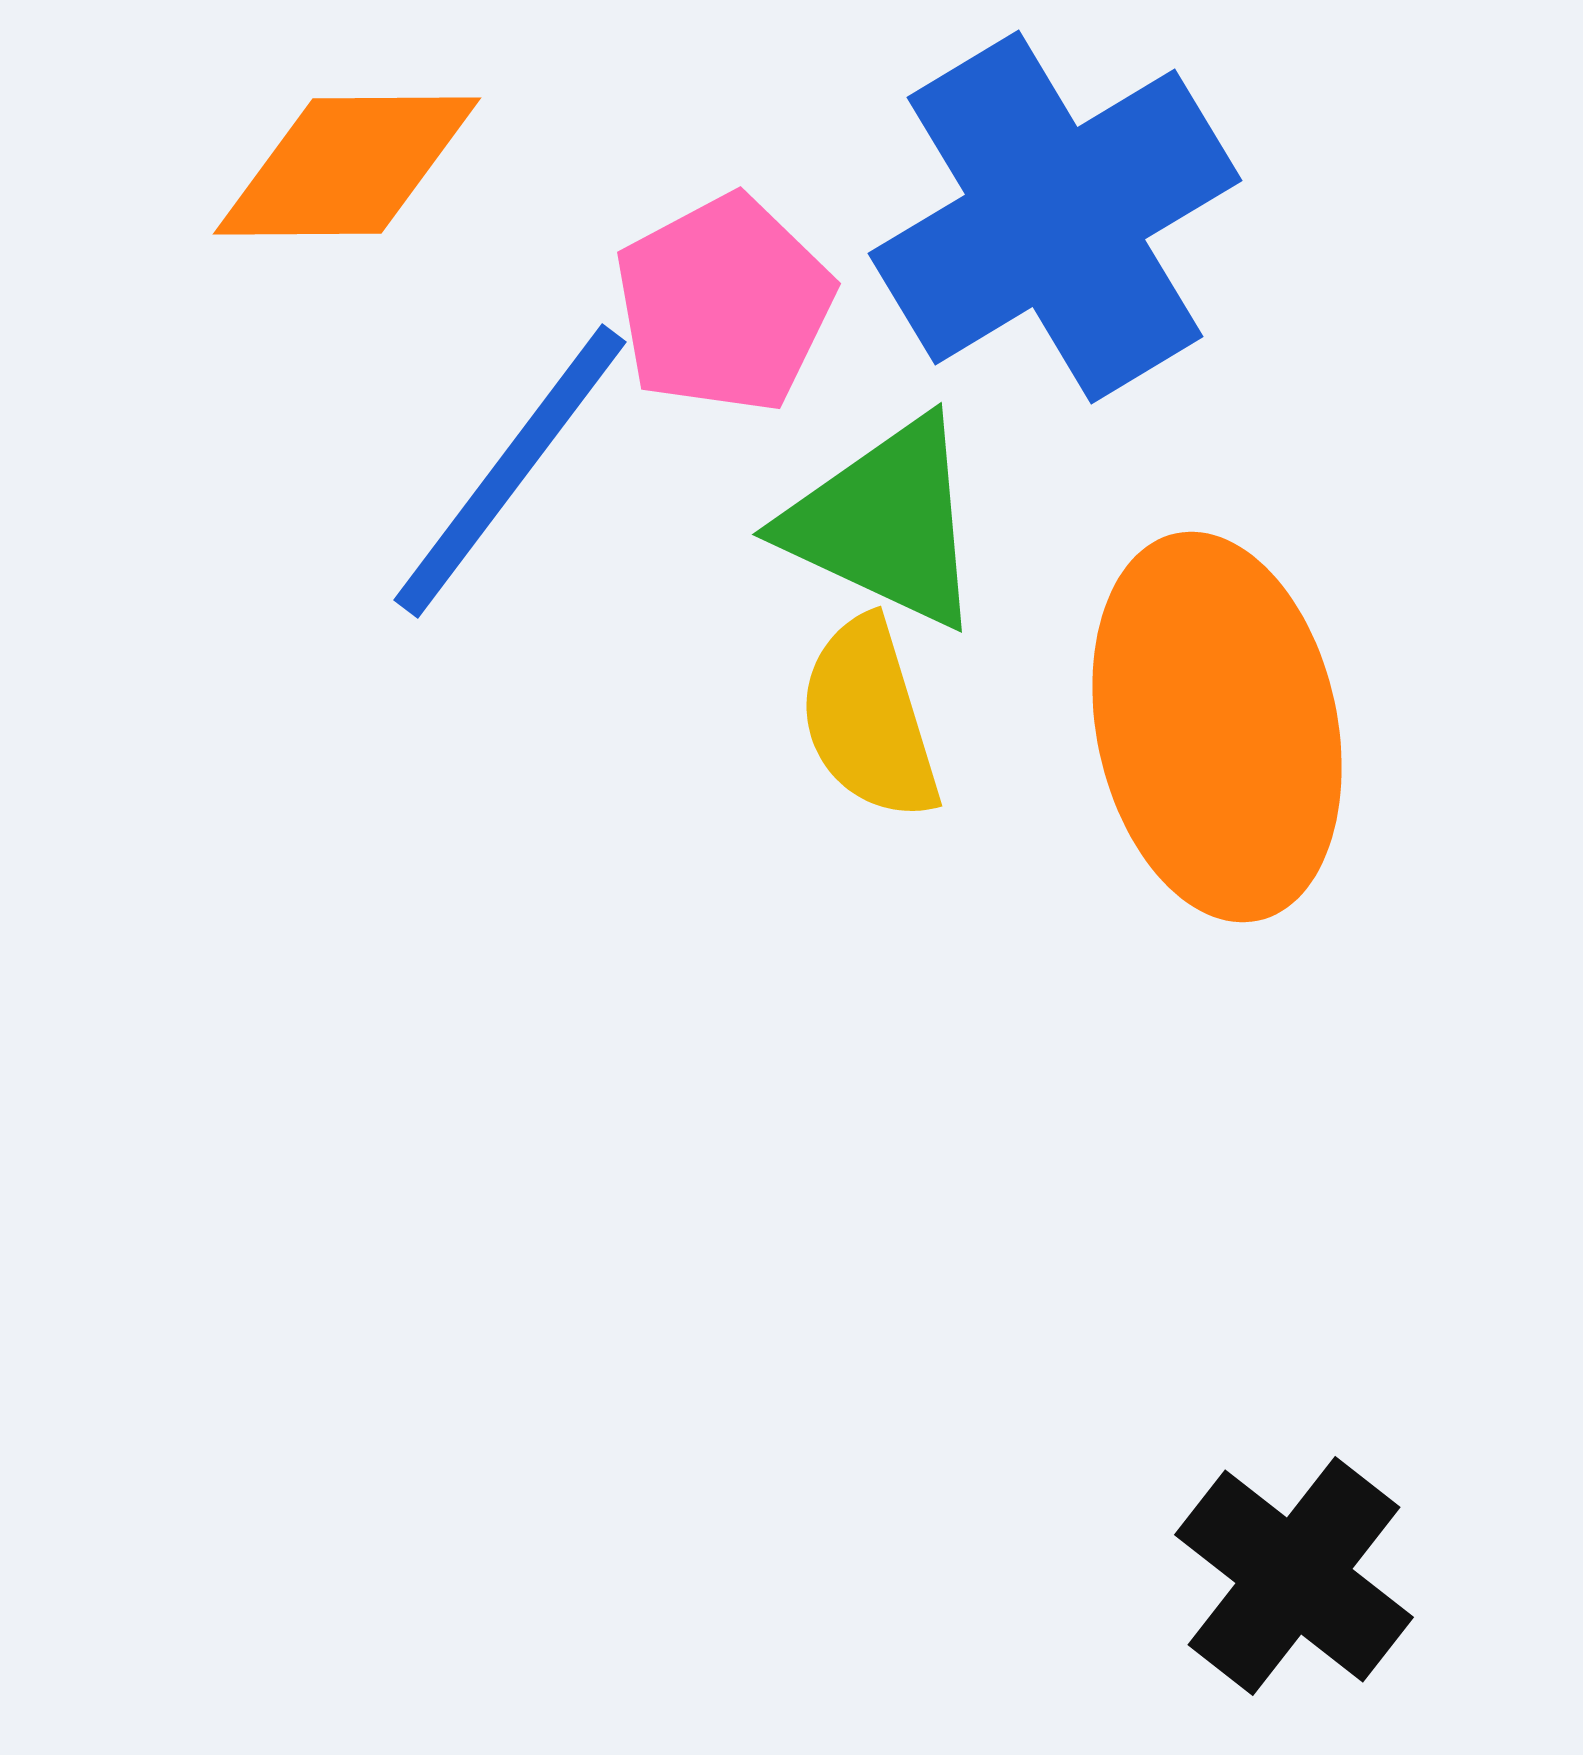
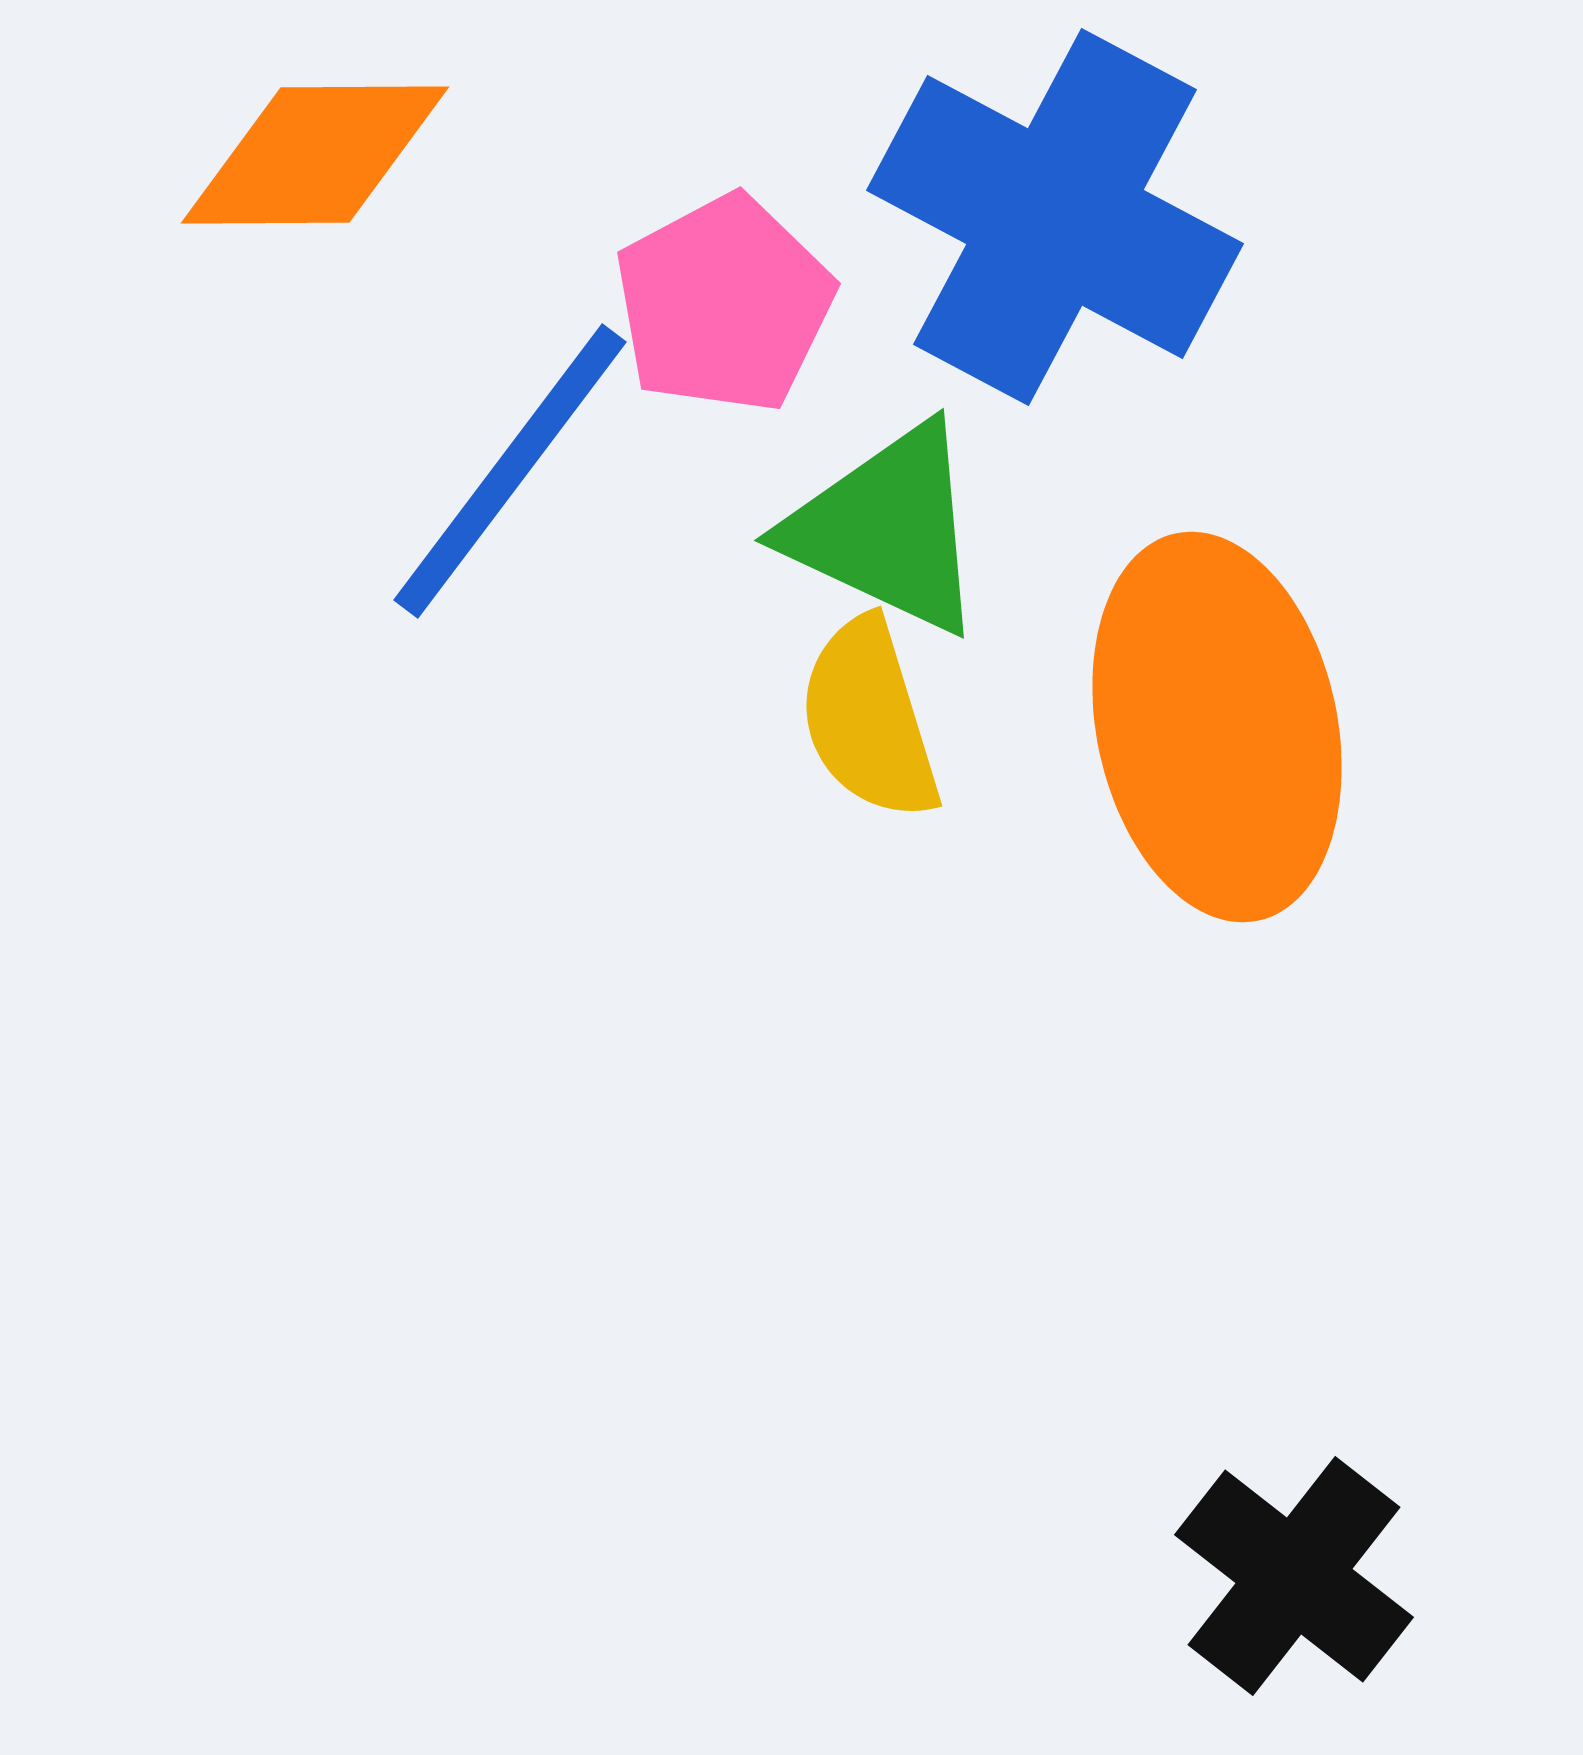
orange diamond: moved 32 px left, 11 px up
blue cross: rotated 31 degrees counterclockwise
green triangle: moved 2 px right, 6 px down
